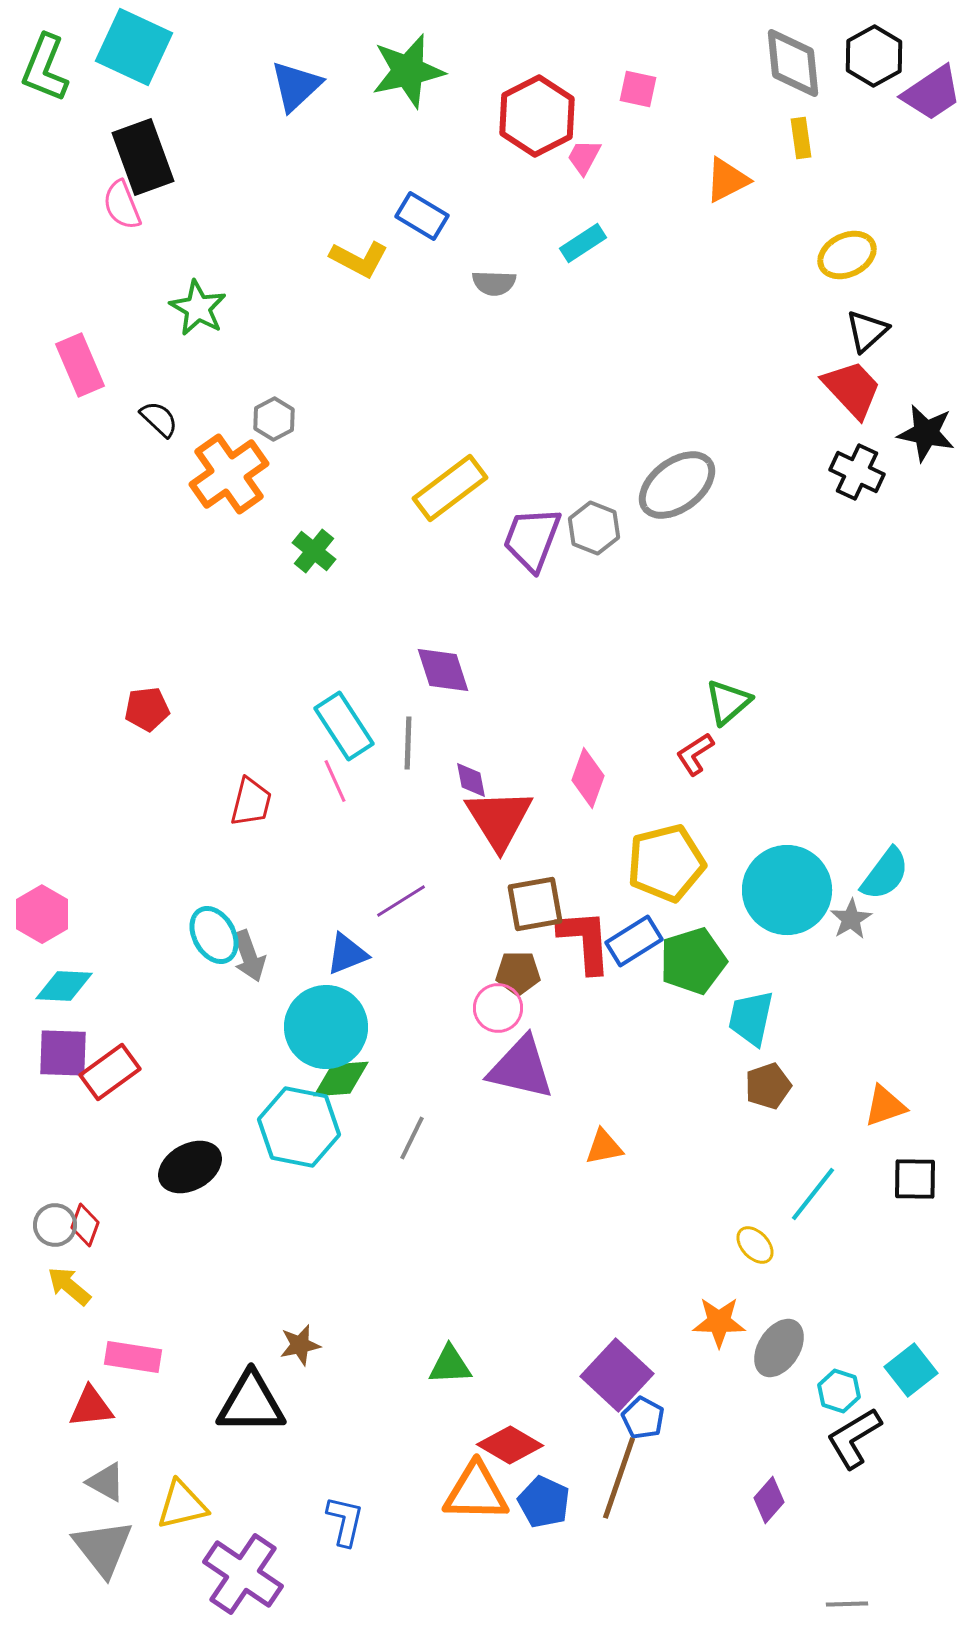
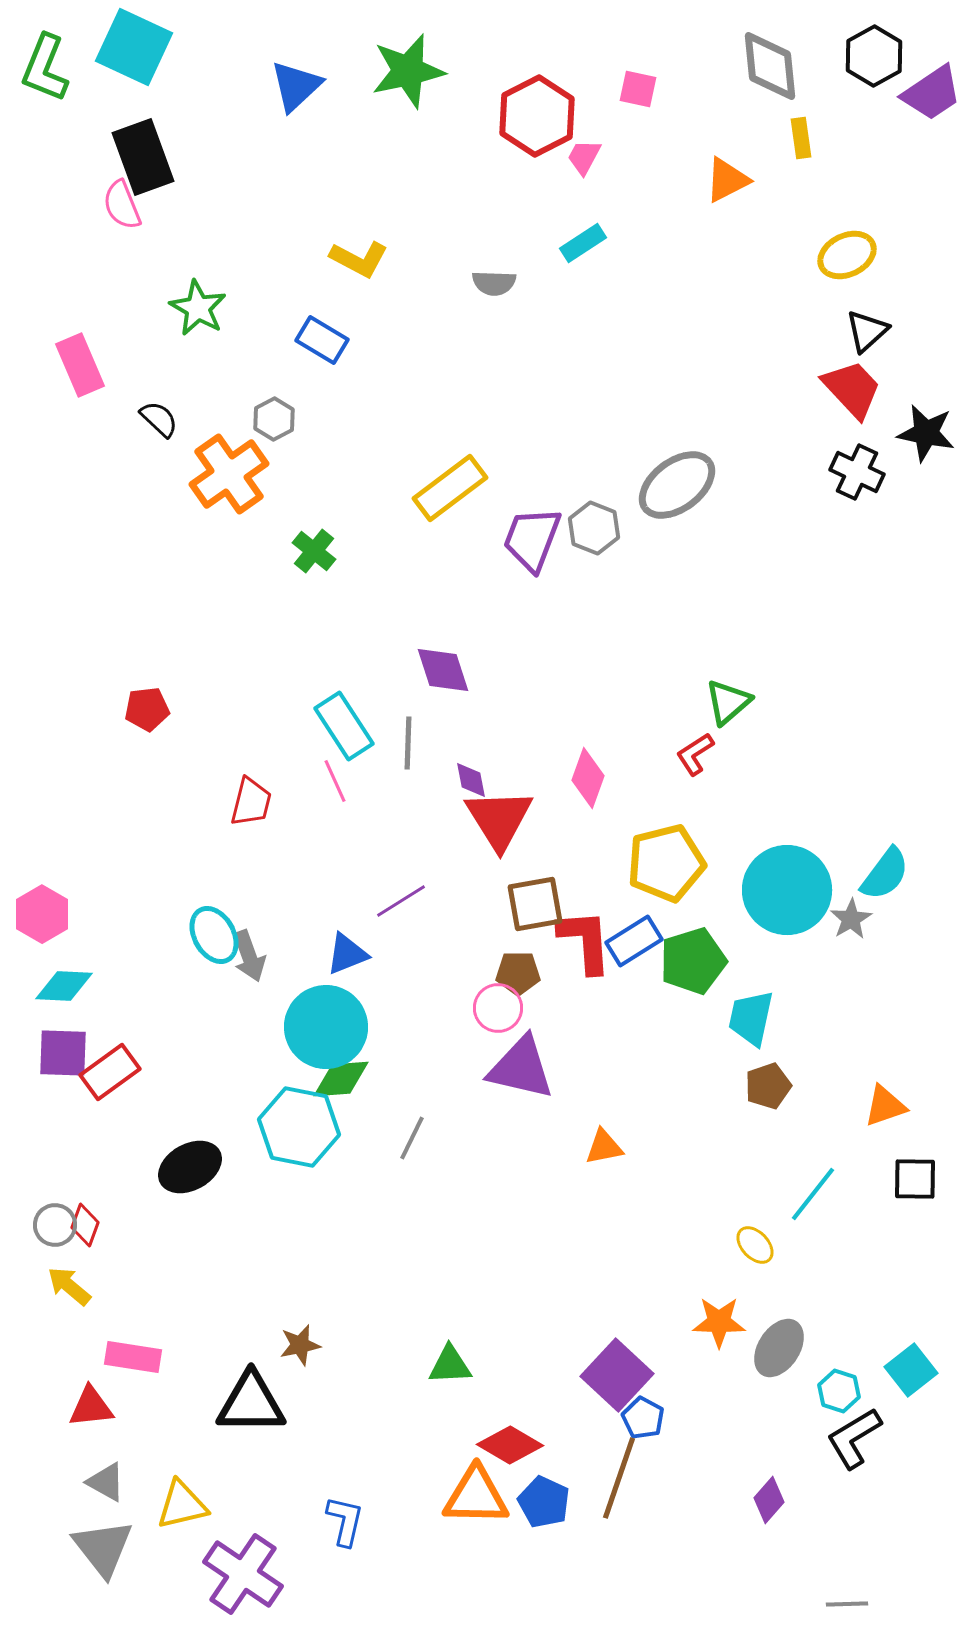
gray diamond at (793, 63): moved 23 px left, 3 px down
blue rectangle at (422, 216): moved 100 px left, 124 px down
orange triangle at (476, 1492): moved 4 px down
